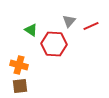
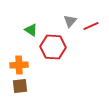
gray triangle: moved 1 px right
red hexagon: moved 1 px left, 3 px down
orange cross: rotated 18 degrees counterclockwise
